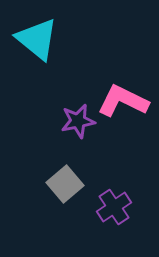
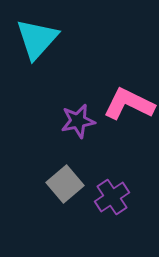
cyan triangle: rotated 33 degrees clockwise
pink L-shape: moved 6 px right, 3 px down
purple cross: moved 2 px left, 10 px up
